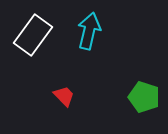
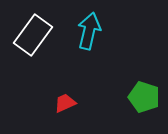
red trapezoid: moved 1 px right, 7 px down; rotated 70 degrees counterclockwise
